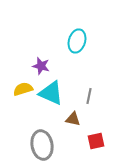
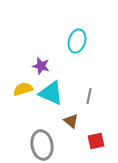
brown triangle: moved 2 px left, 2 px down; rotated 28 degrees clockwise
